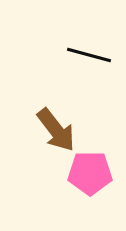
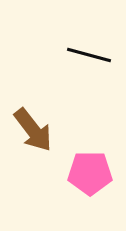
brown arrow: moved 23 px left
